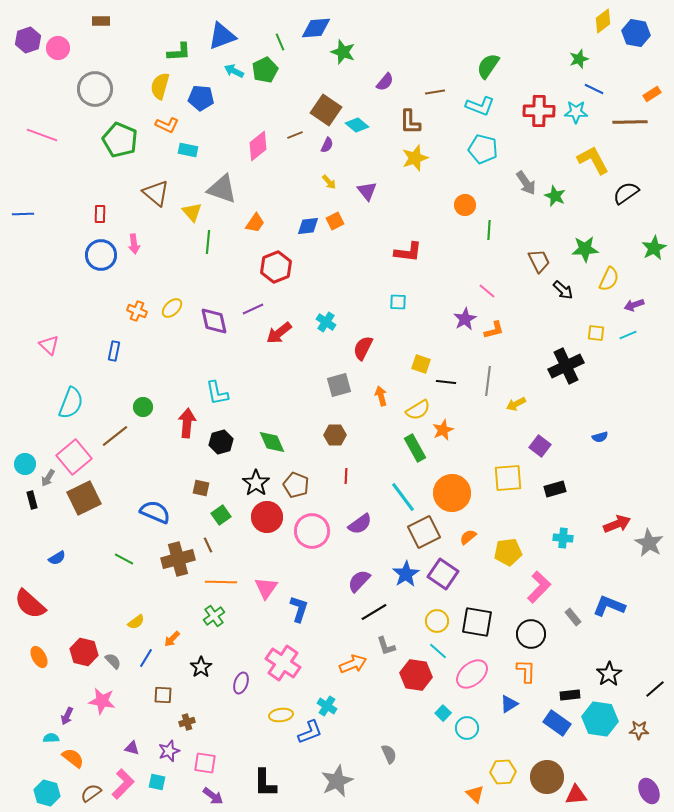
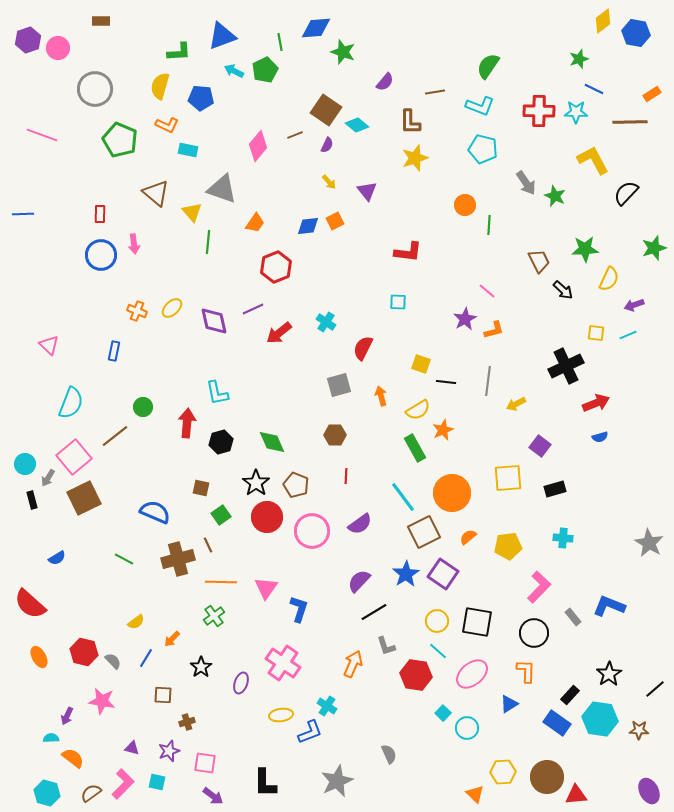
green line at (280, 42): rotated 12 degrees clockwise
pink diamond at (258, 146): rotated 12 degrees counterclockwise
black semicircle at (626, 193): rotated 12 degrees counterclockwise
green line at (489, 230): moved 5 px up
green star at (654, 248): rotated 10 degrees clockwise
red arrow at (617, 524): moved 21 px left, 121 px up
yellow pentagon at (508, 552): moved 6 px up
black circle at (531, 634): moved 3 px right, 1 px up
orange arrow at (353, 664): rotated 44 degrees counterclockwise
black rectangle at (570, 695): rotated 42 degrees counterclockwise
